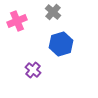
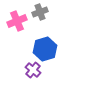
gray cross: moved 13 px left; rotated 28 degrees clockwise
blue hexagon: moved 16 px left, 5 px down
